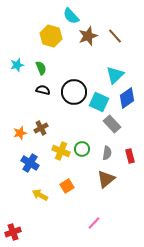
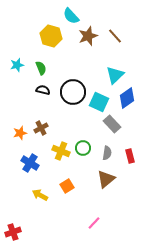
black circle: moved 1 px left
green circle: moved 1 px right, 1 px up
